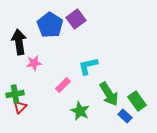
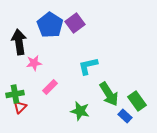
purple square: moved 1 px left, 4 px down
pink rectangle: moved 13 px left, 2 px down
green star: rotated 12 degrees counterclockwise
